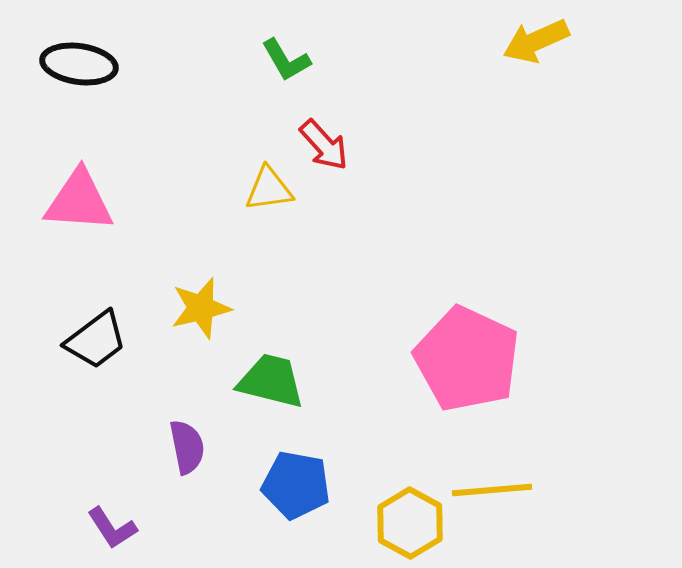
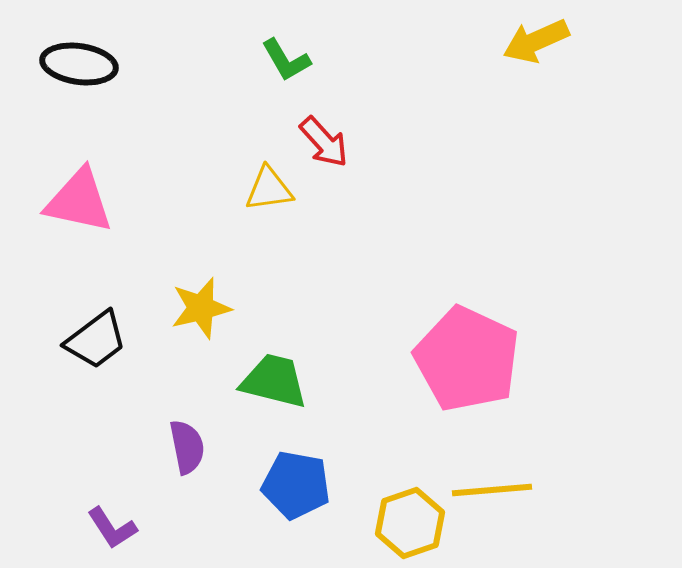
red arrow: moved 3 px up
pink triangle: rotated 8 degrees clockwise
green trapezoid: moved 3 px right
yellow hexagon: rotated 12 degrees clockwise
